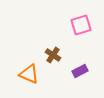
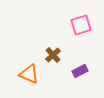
brown cross: rotated 14 degrees clockwise
